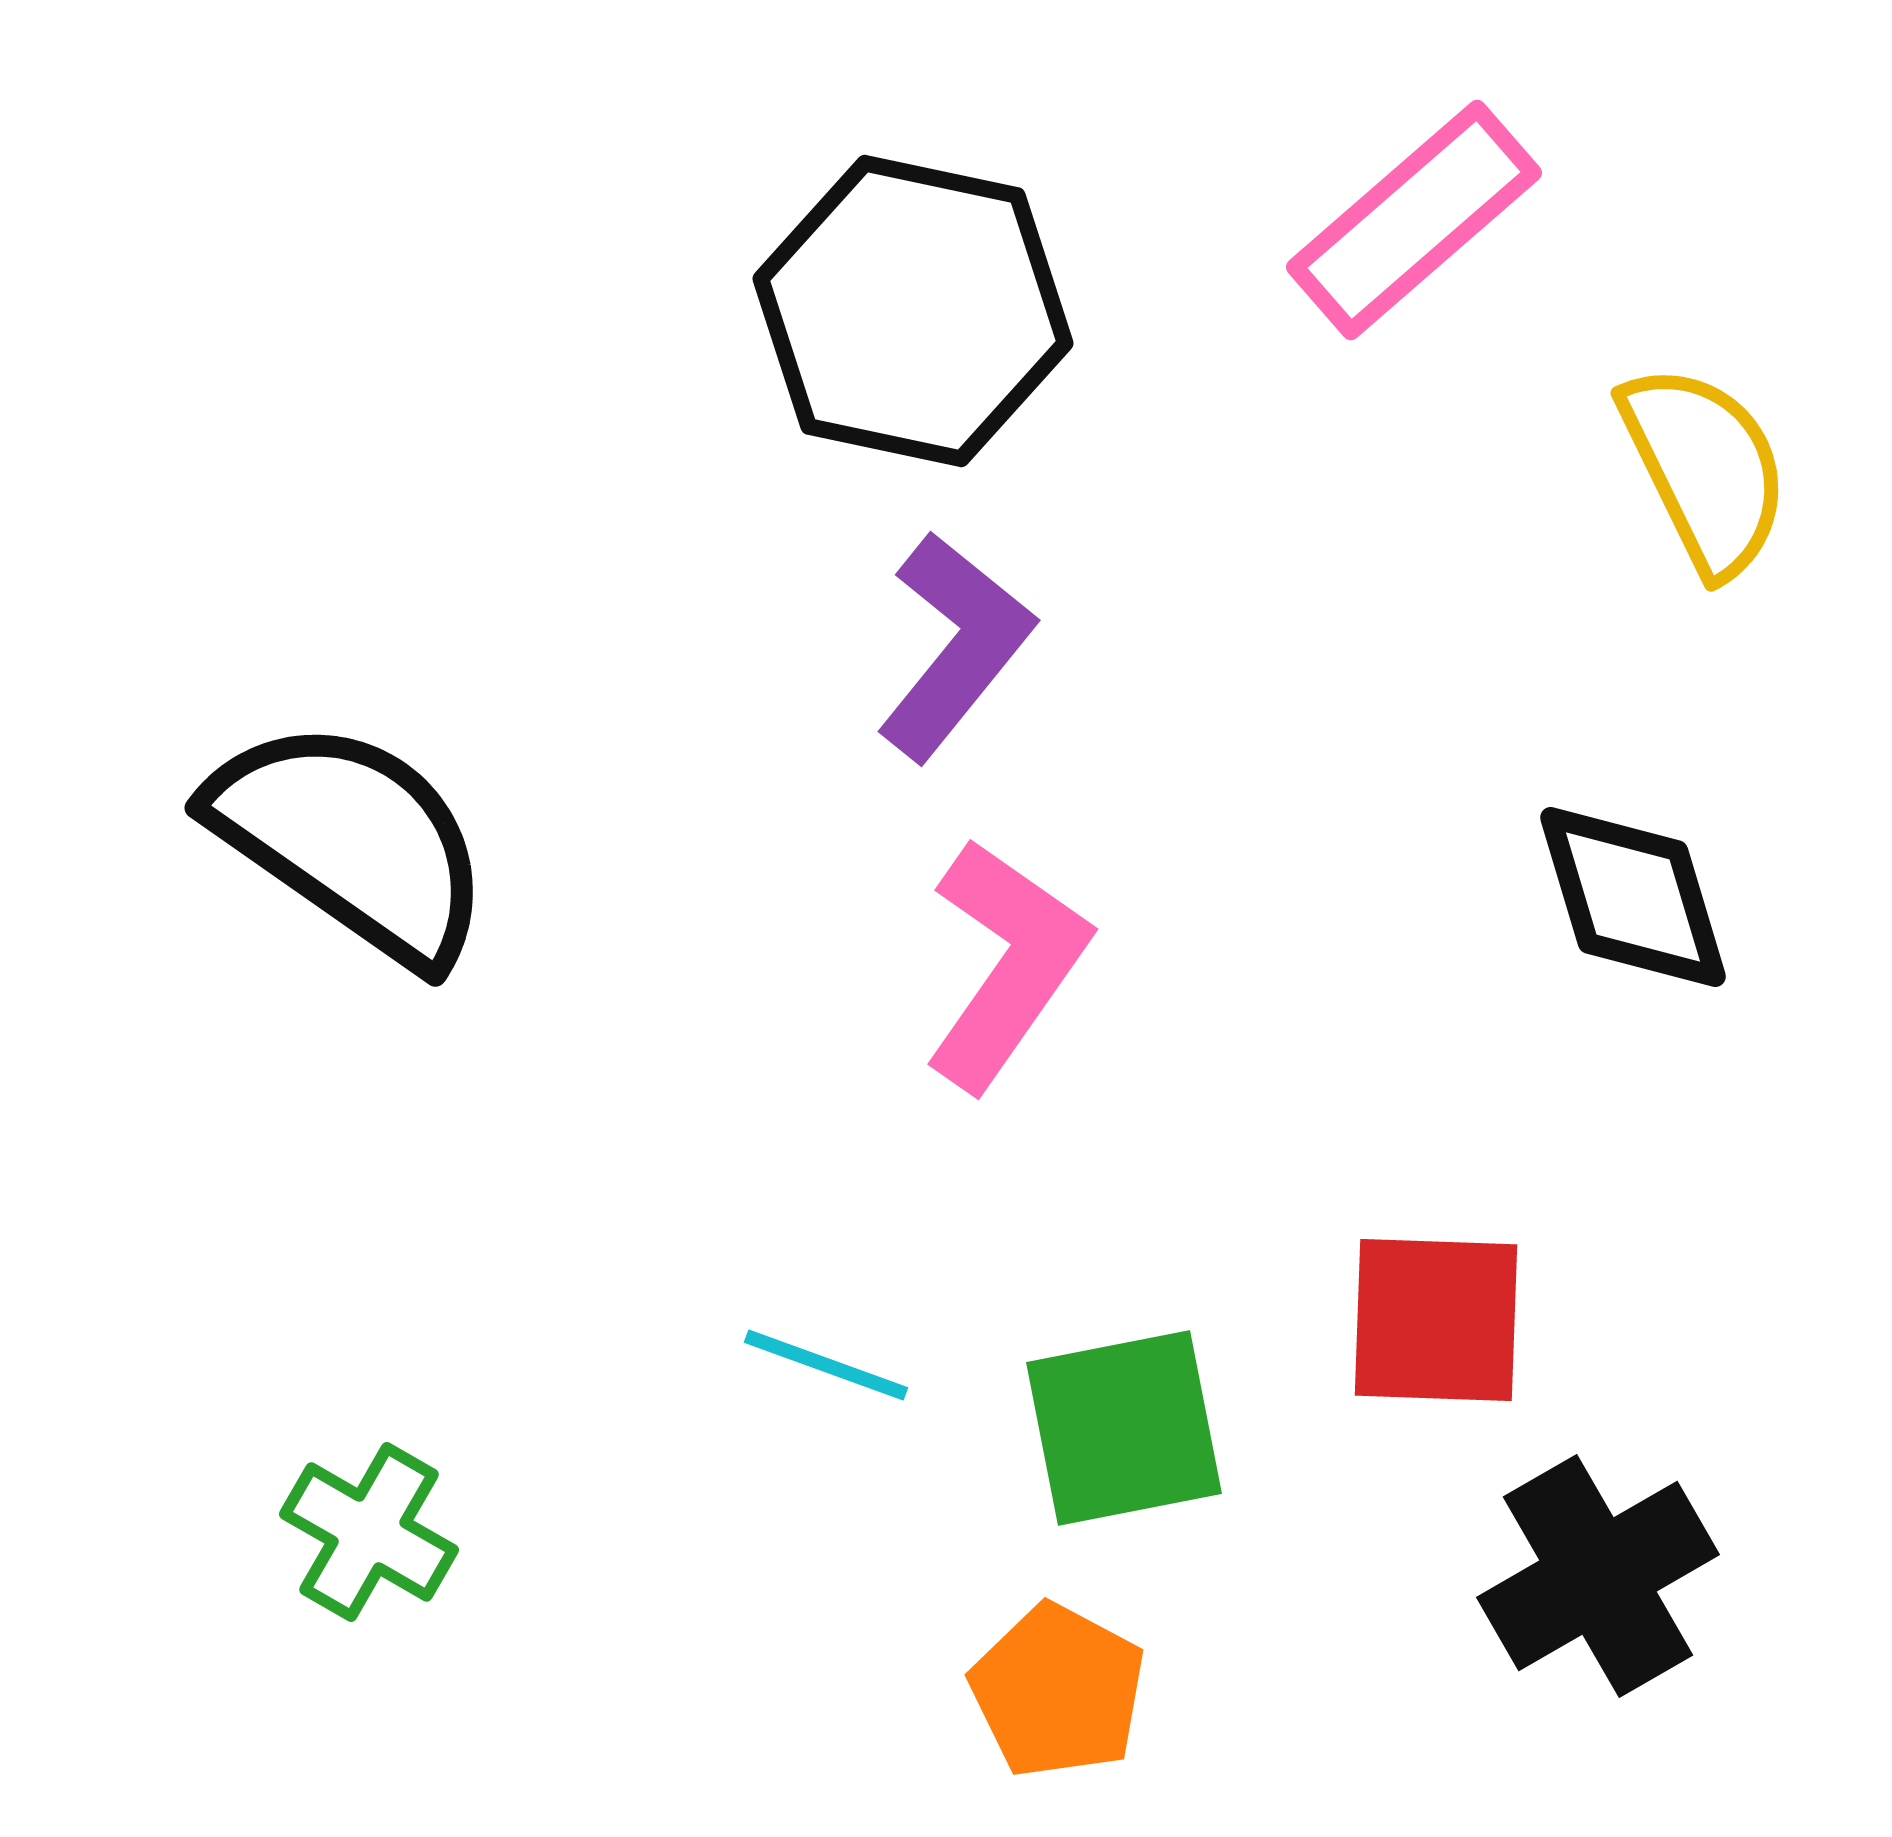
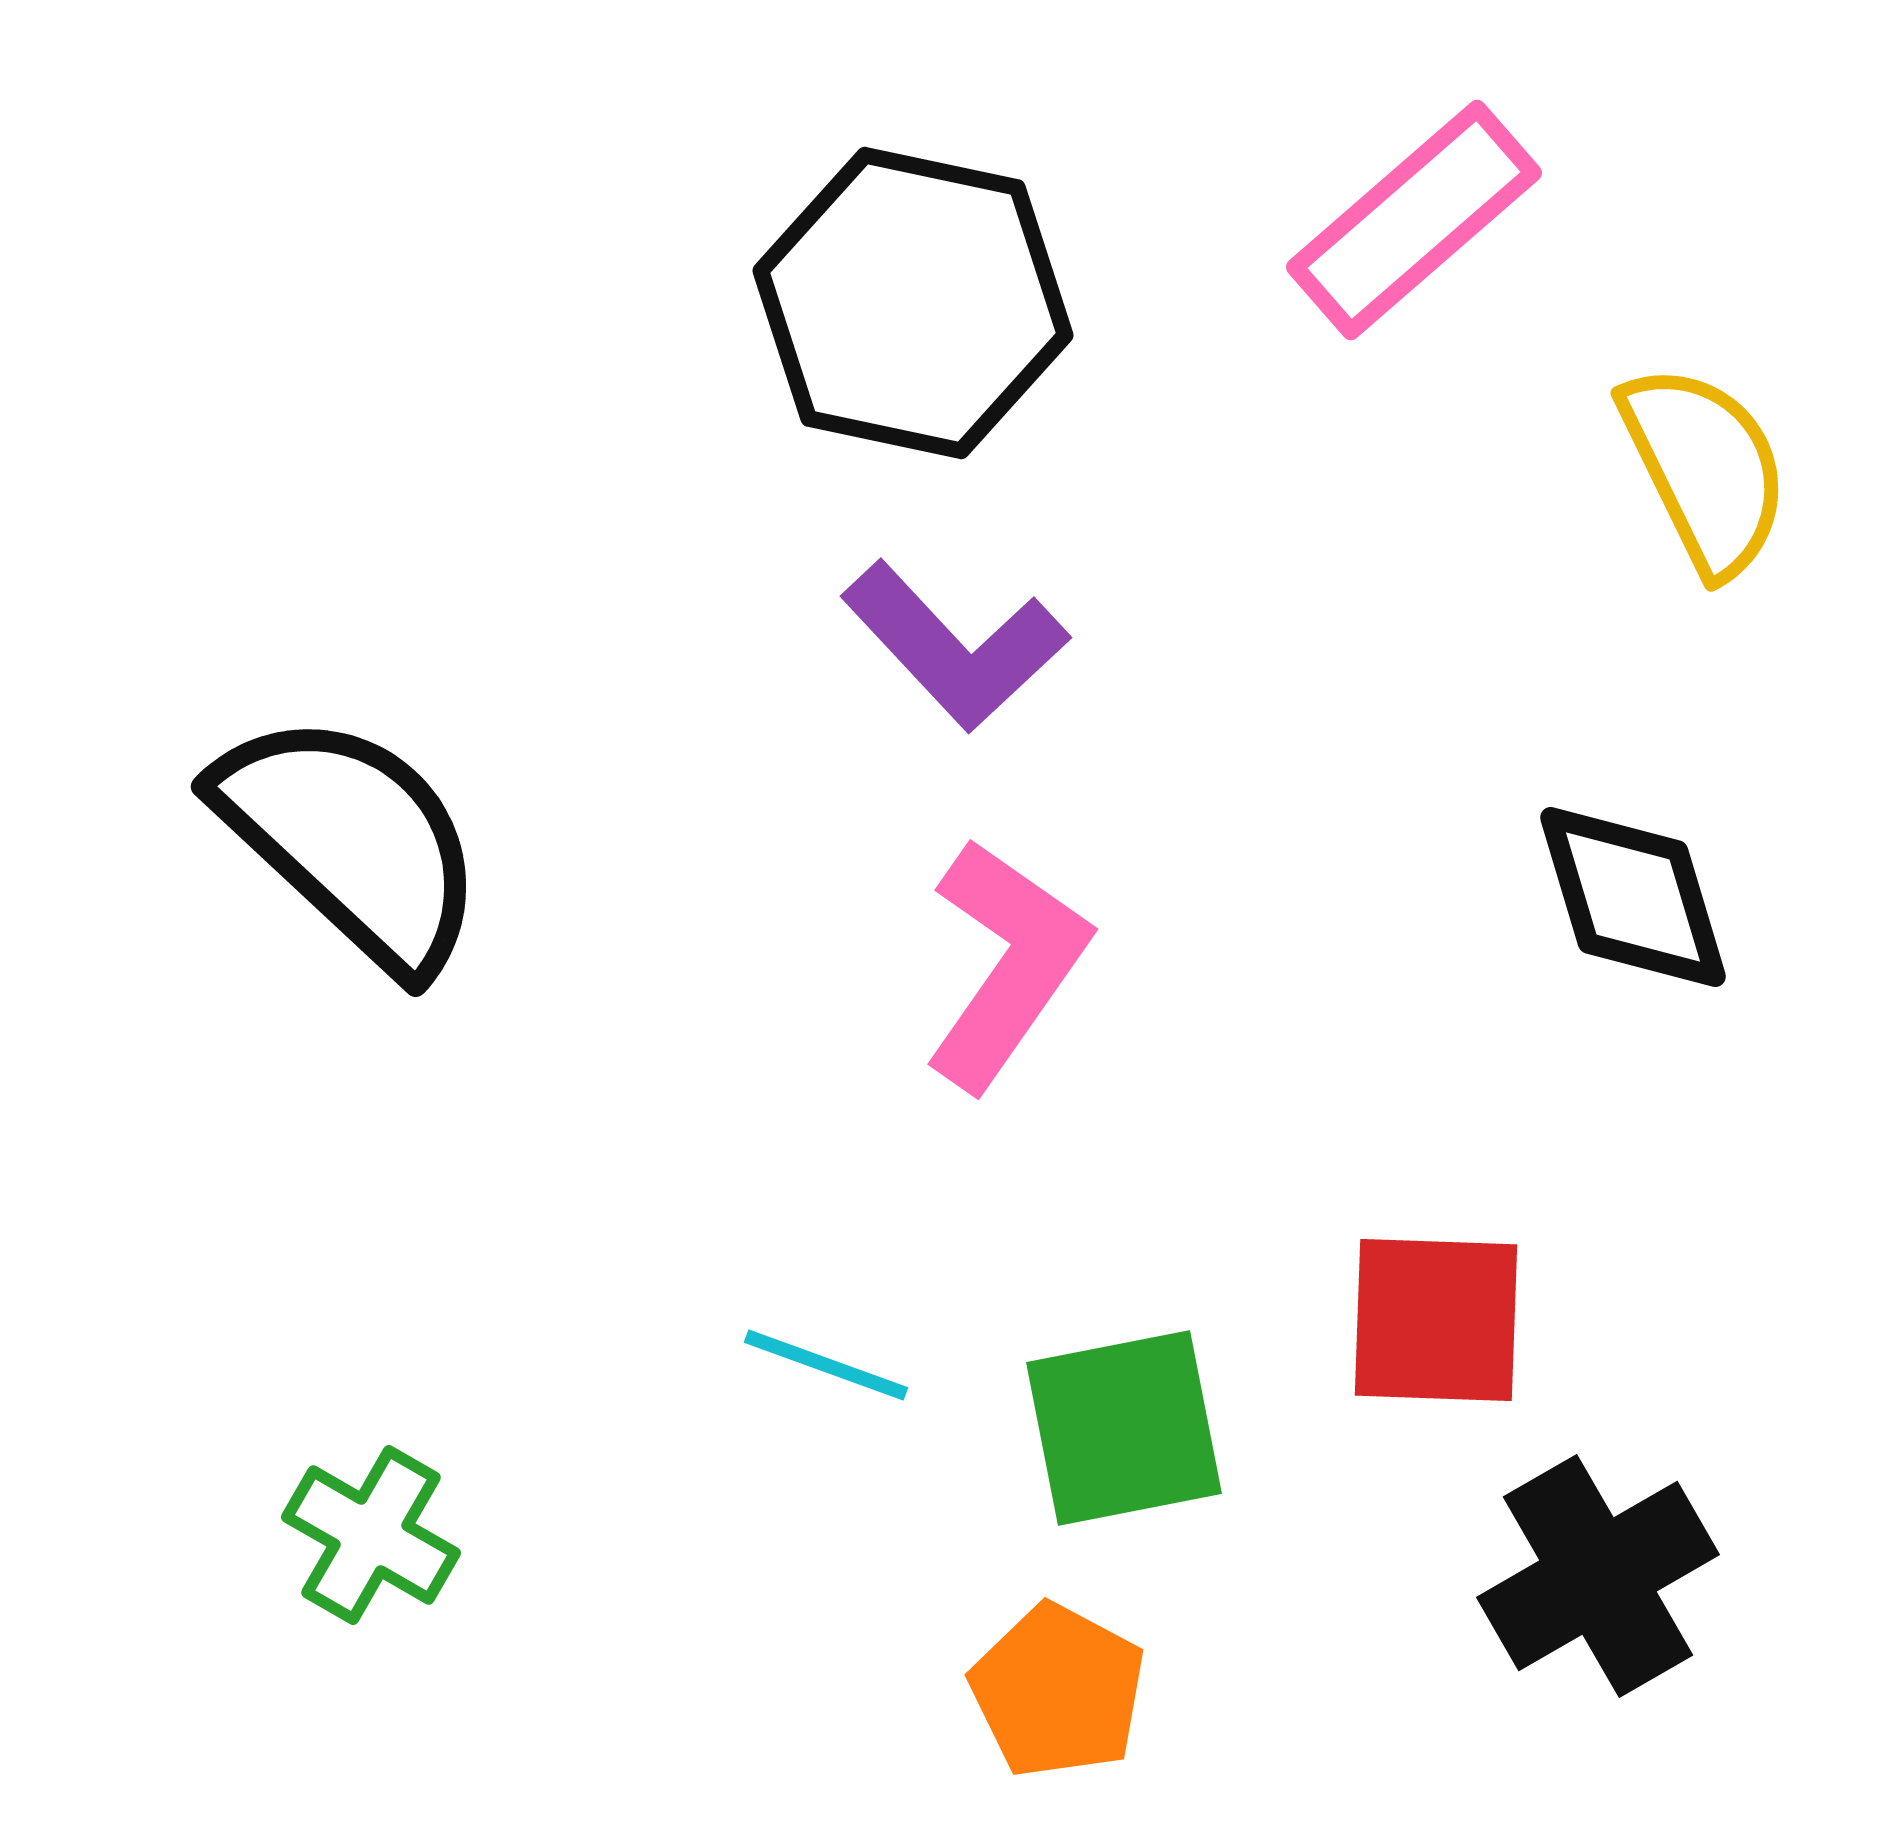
black hexagon: moved 8 px up
purple L-shape: rotated 98 degrees clockwise
black semicircle: rotated 8 degrees clockwise
green cross: moved 2 px right, 3 px down
